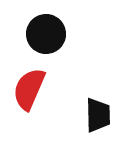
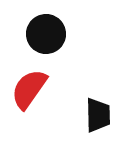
red semicircle: rotated 12 degrees clockwise
